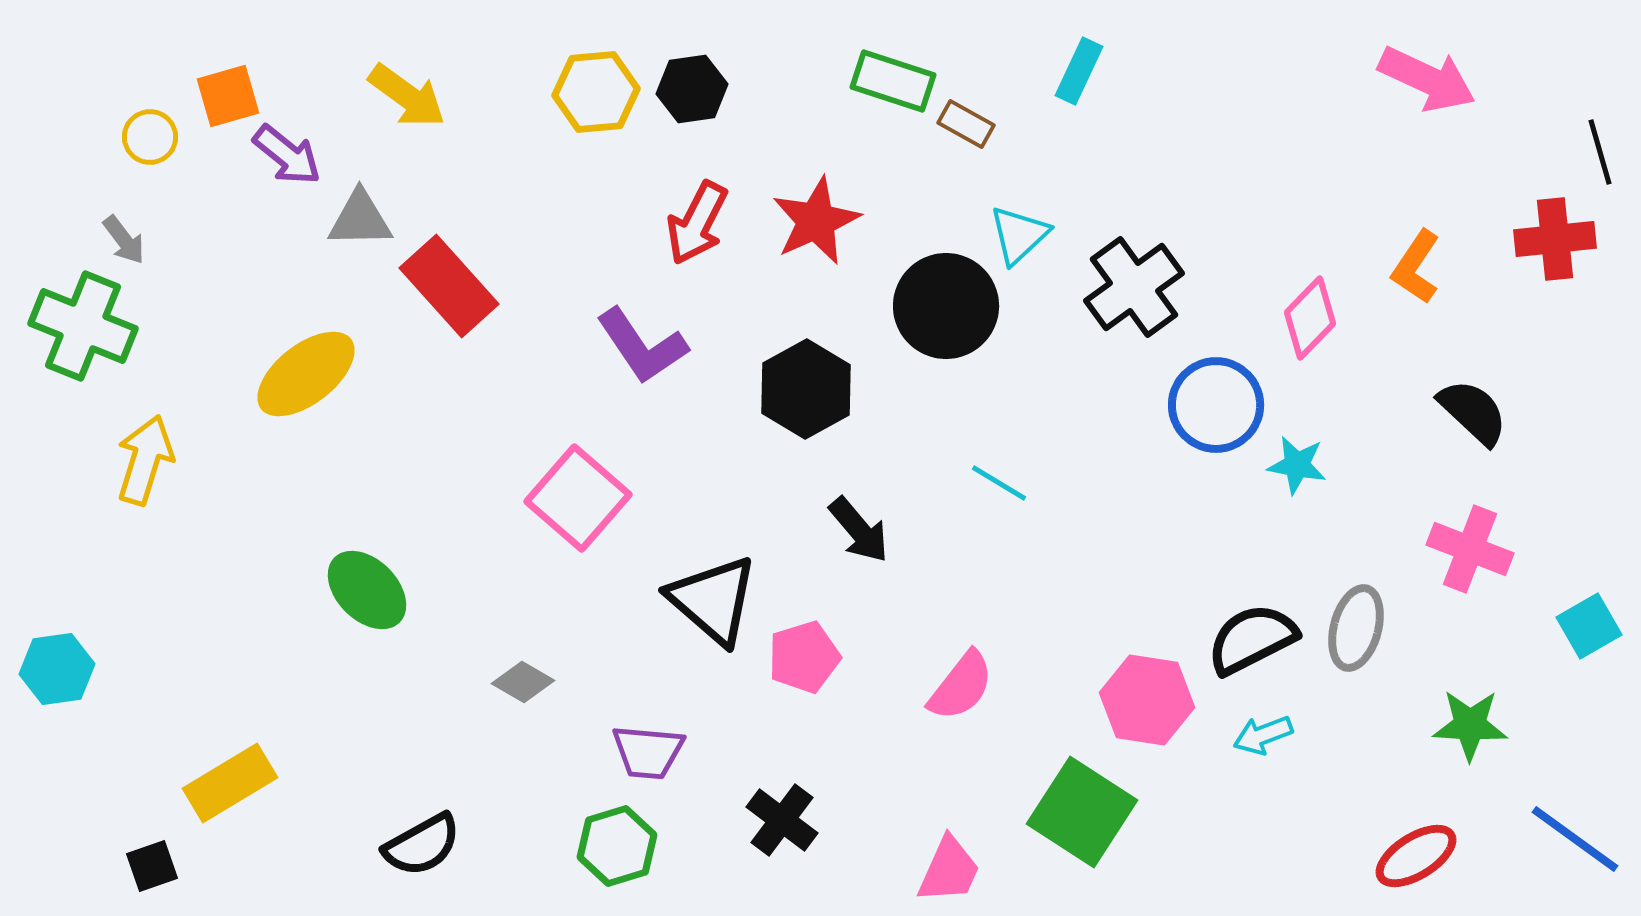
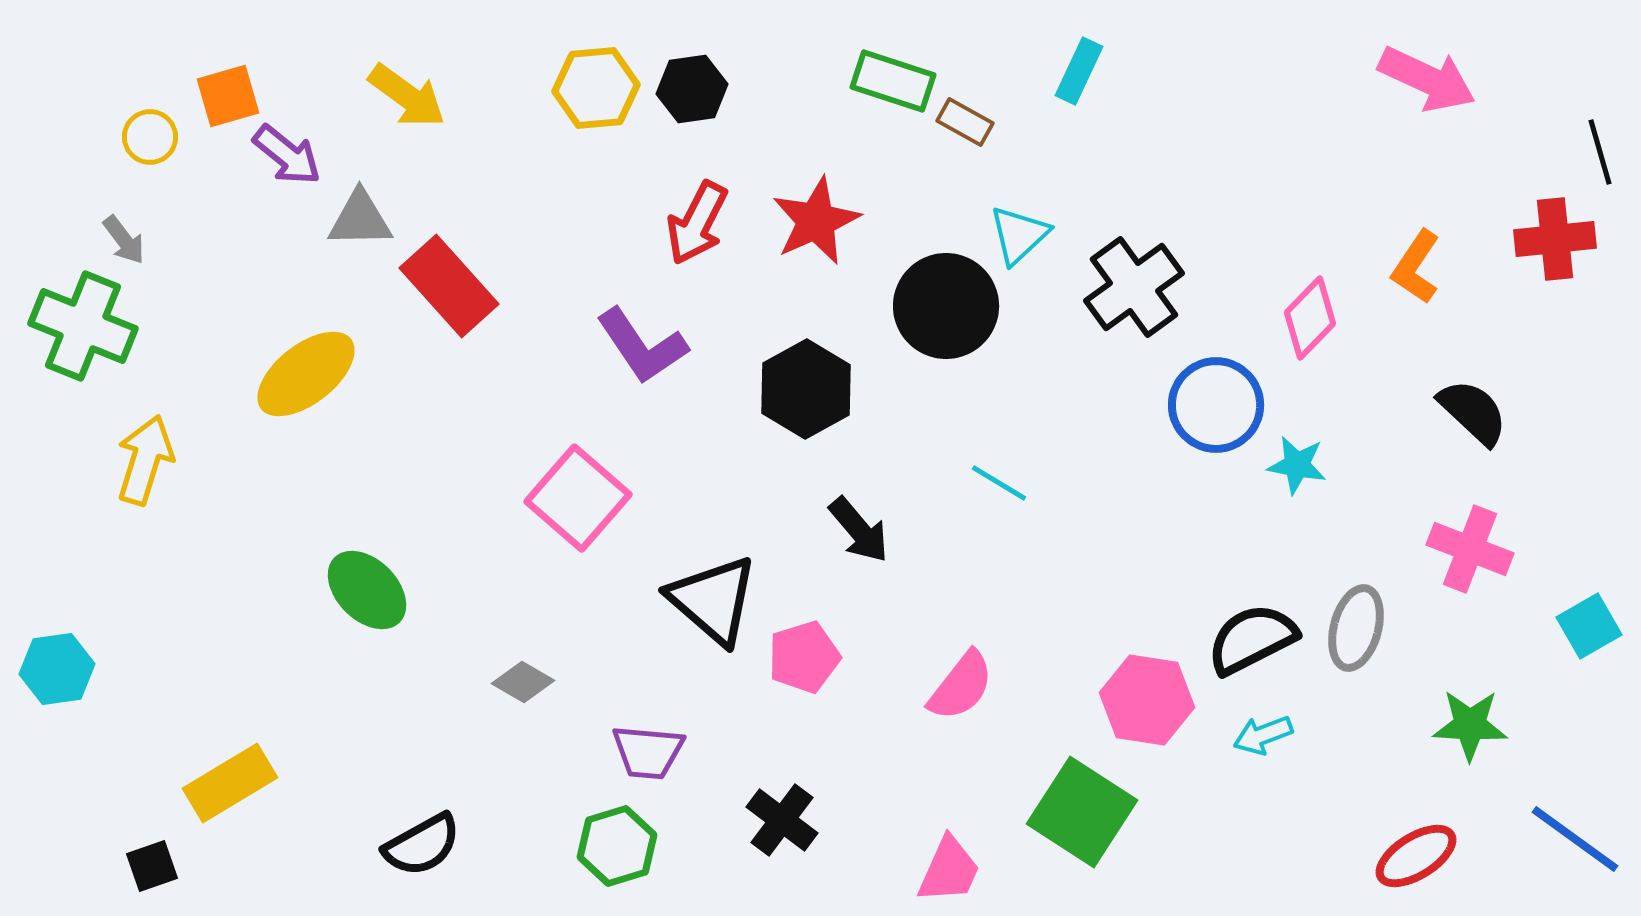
yellow hexagon at (596, 92): moved 4 px up
brown rectangle at (966, 124): moved 1 px left, 2 px up
